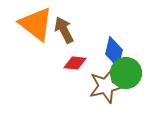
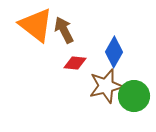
orange triangle: moved 1 px down
blue diamond: rotated 16 degrees clockwise
green circle: moved 8 px right, 23 px down
